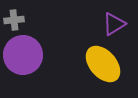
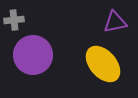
purple triangle: moved 1 px right, 2 px up; rotated 20 degrees clockwise
purple circle: moved 10 px right
